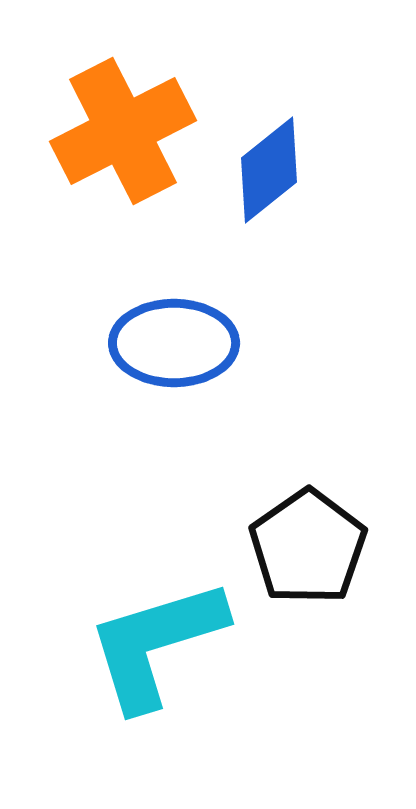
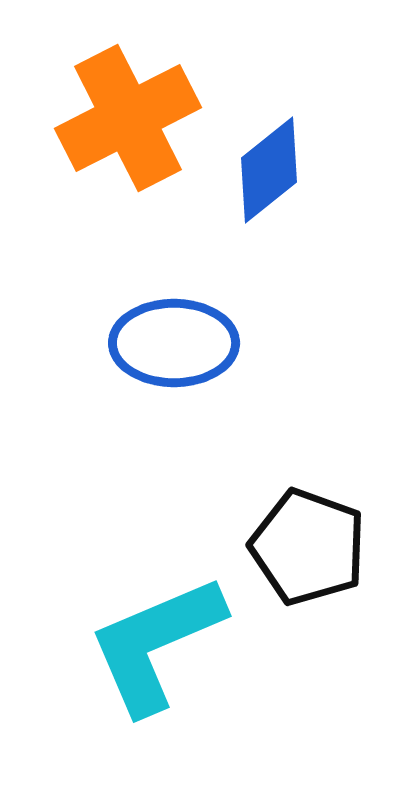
orange cross: moved 5 px right, 13 px up
black pentagon: rotated 17 degrees counterclockwise
cyan L-shape: rotated 6 degrees counterclockwise
